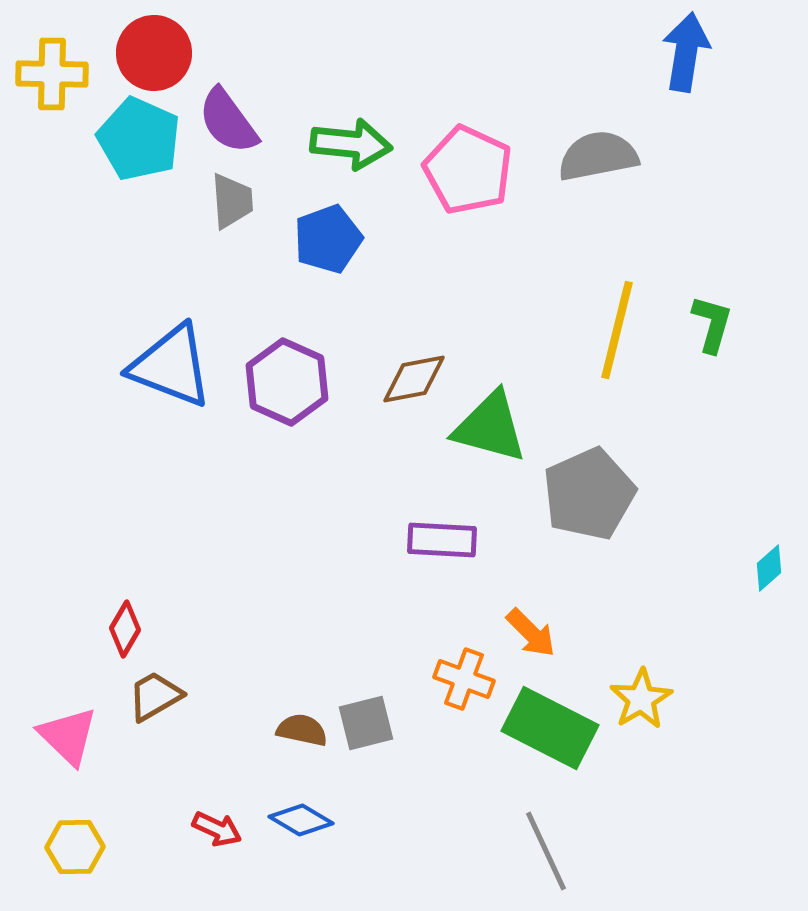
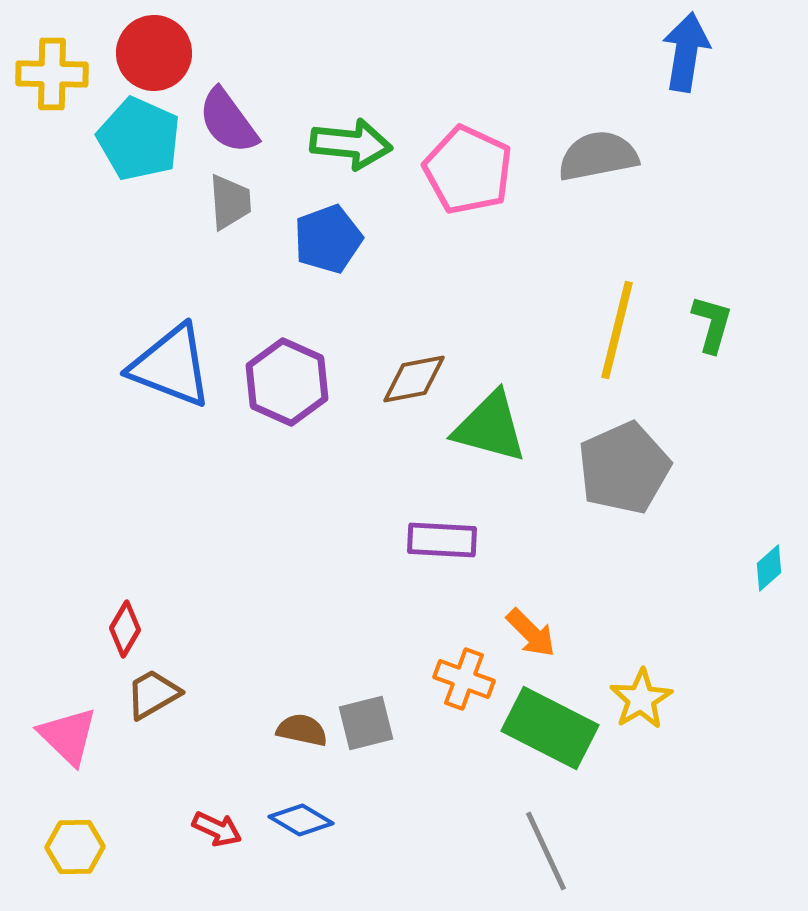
gray trapezoid: moved 2 px left, 1 px down
gray pentagon: moved 35 px right, 26 px up
brown trapezoid: moved 2 px left, 2 px up
